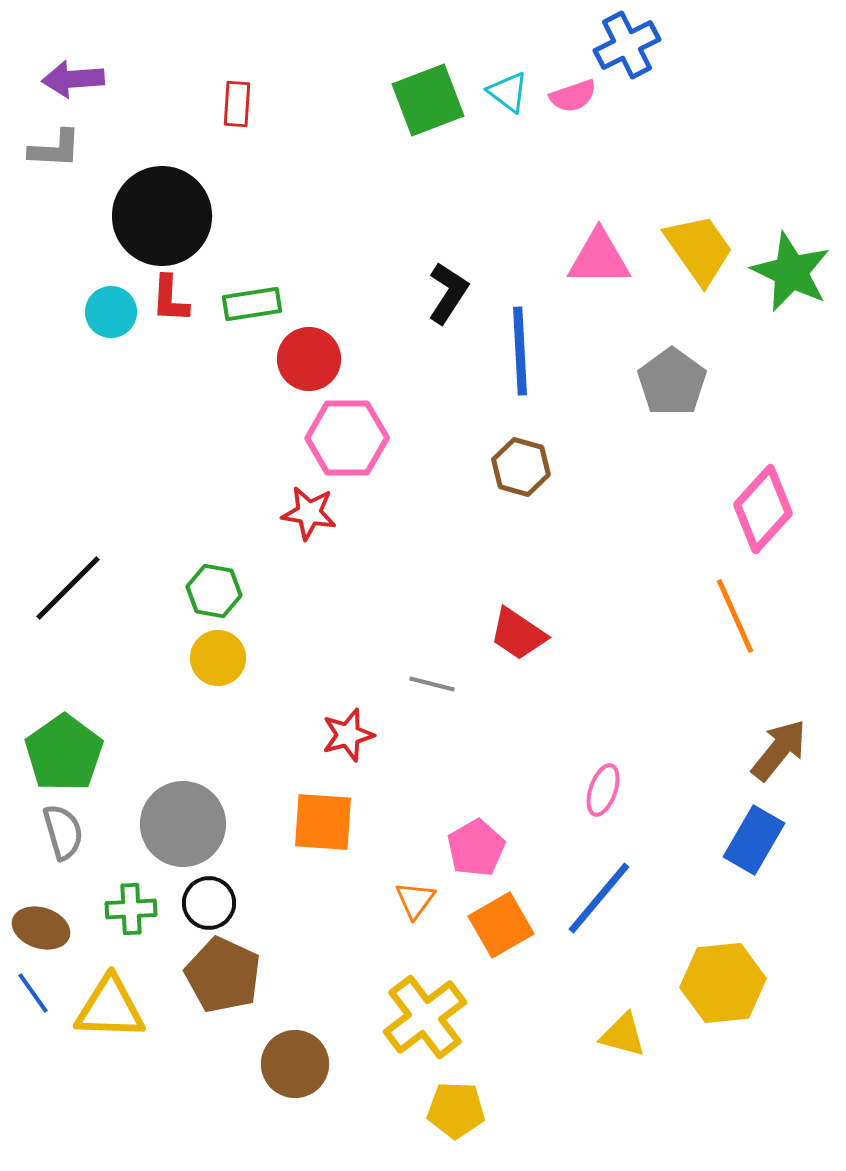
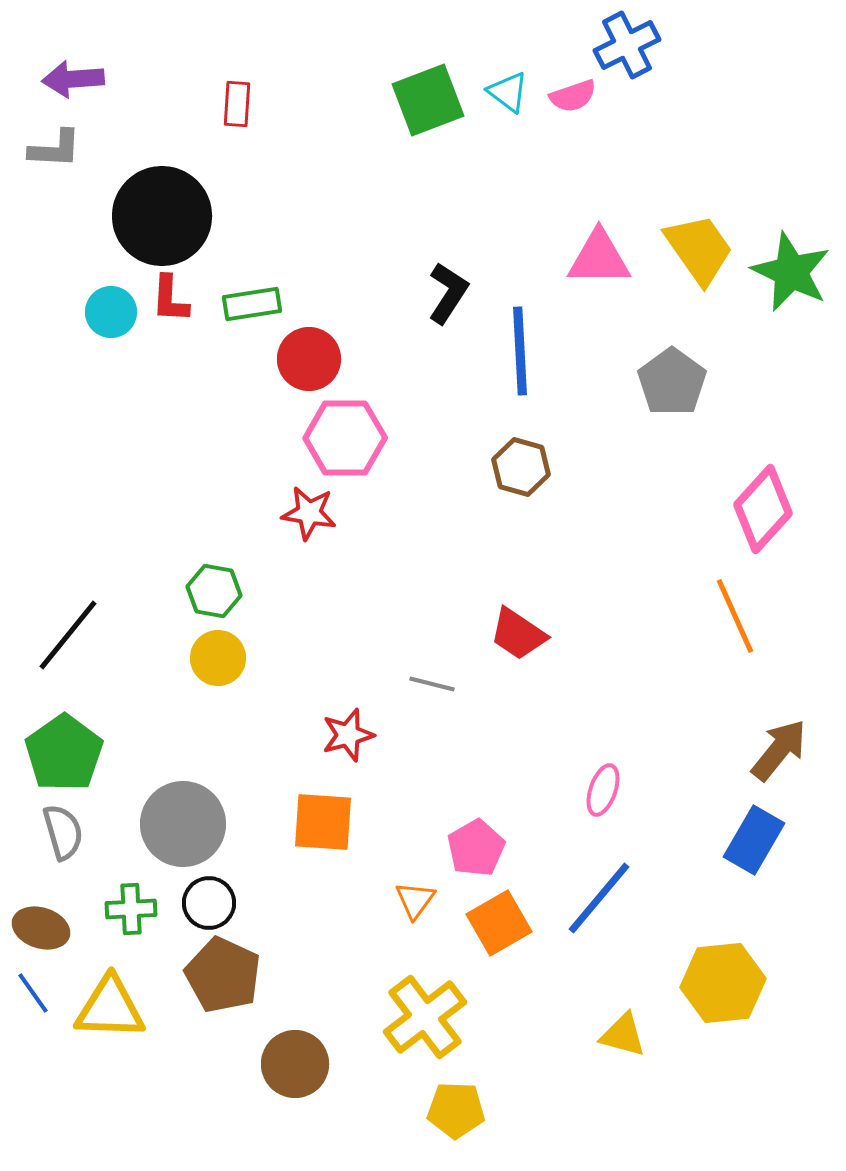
pink hexagon at (347, 438): moved 2 px left
black line at (68, 588): moved 47 px down; rotated 6 degrees counterclockwise
orange square at (501, 925): moved 2 px left, 2 px up
